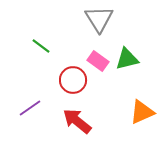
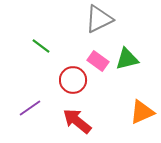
gray triangle: rotated 36 degrees clockwise
